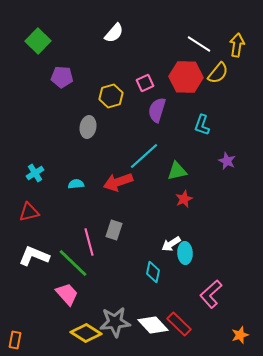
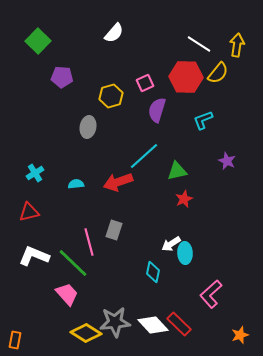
cyan L-shape: moved 1 px right, 5 px up; rotated 50 degrees clockwise
